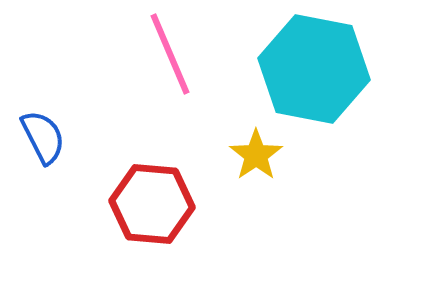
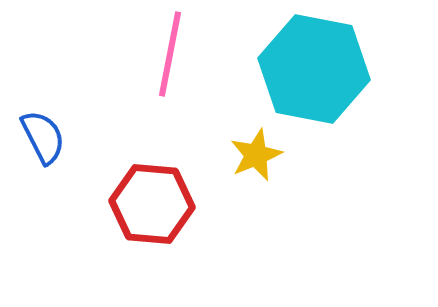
pink line: rotated 34 degrees clockwise
yellow star: rotated 12 degrees clockwise
